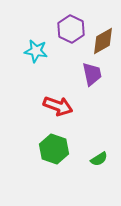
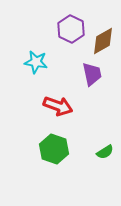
cyan star: moved 11 px down
green semicircle: moved 6 px right, 7 px up
